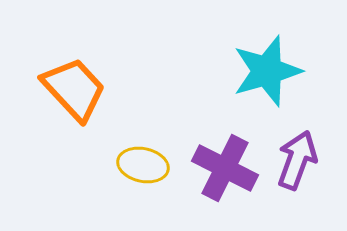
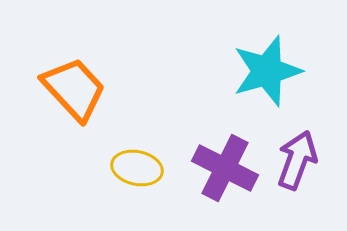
yellow ellipse: moved 6 px left, 3 px down
